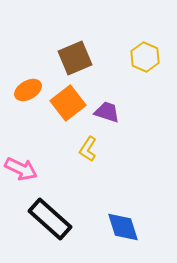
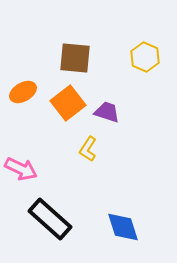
brown square: rotated 28 degrees clockwise
orange ellipse: moved 5 px left, 2 px down
